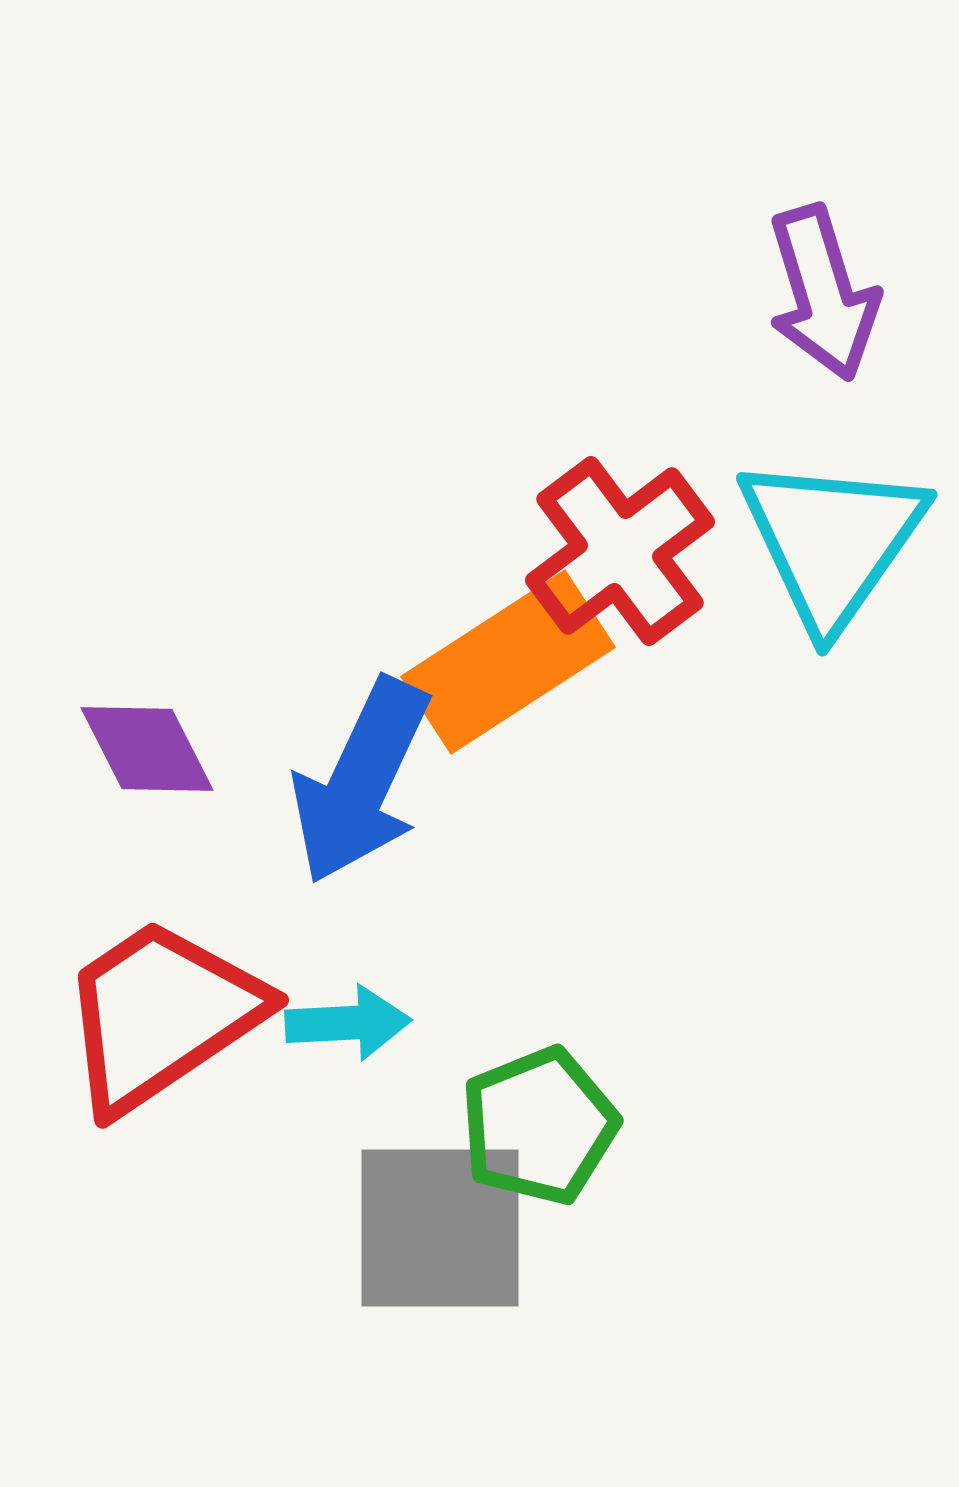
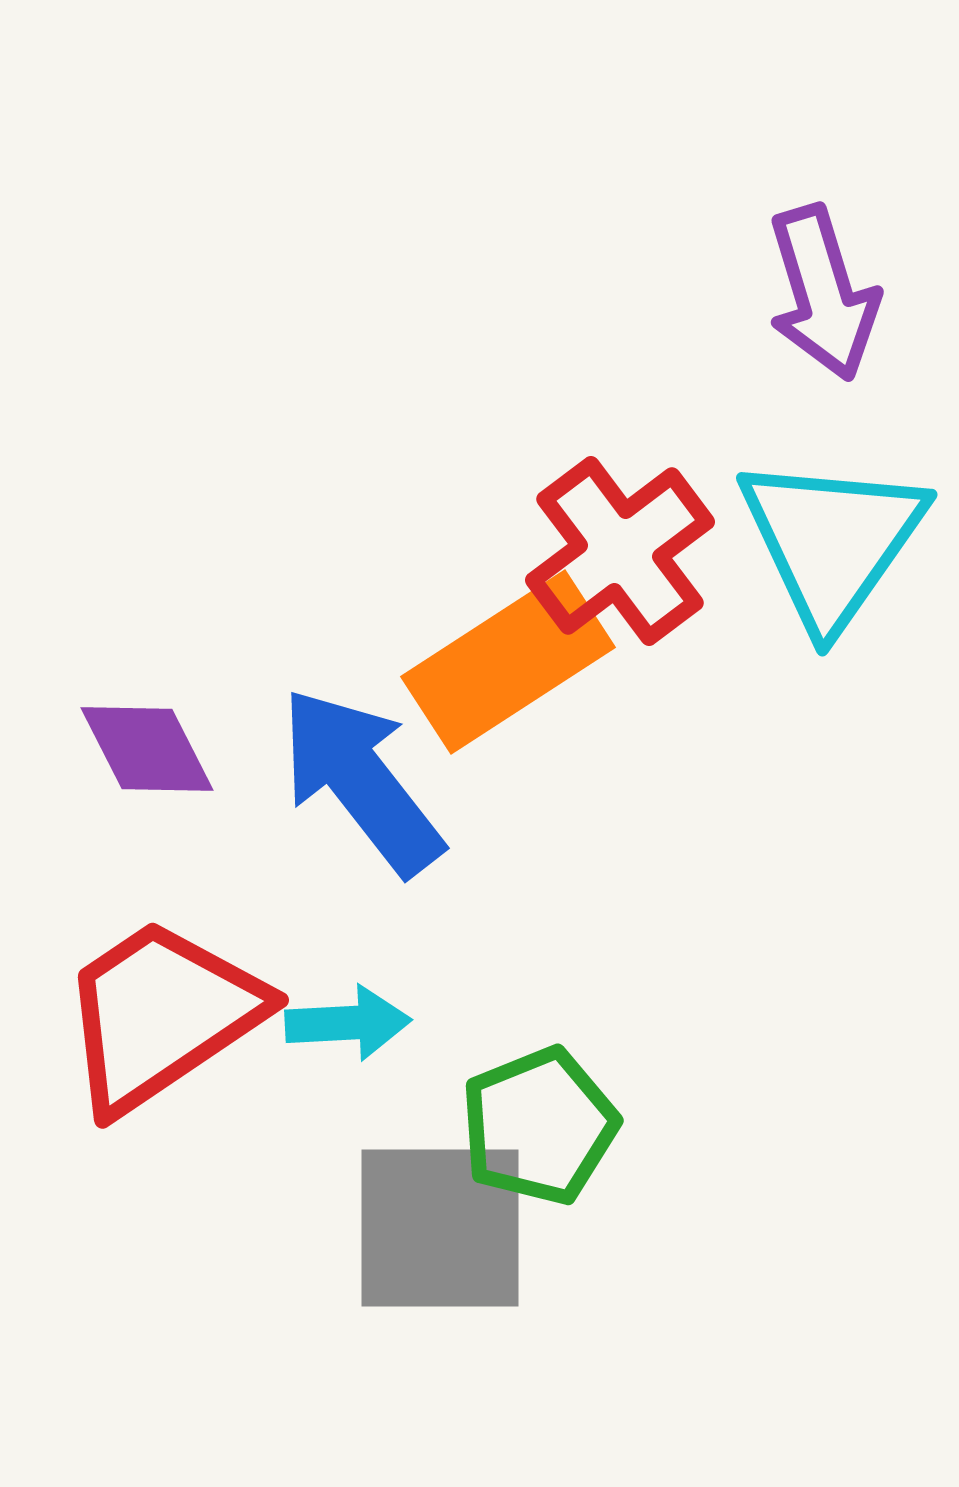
blue arrow: rotated 117 degrees clockwise
